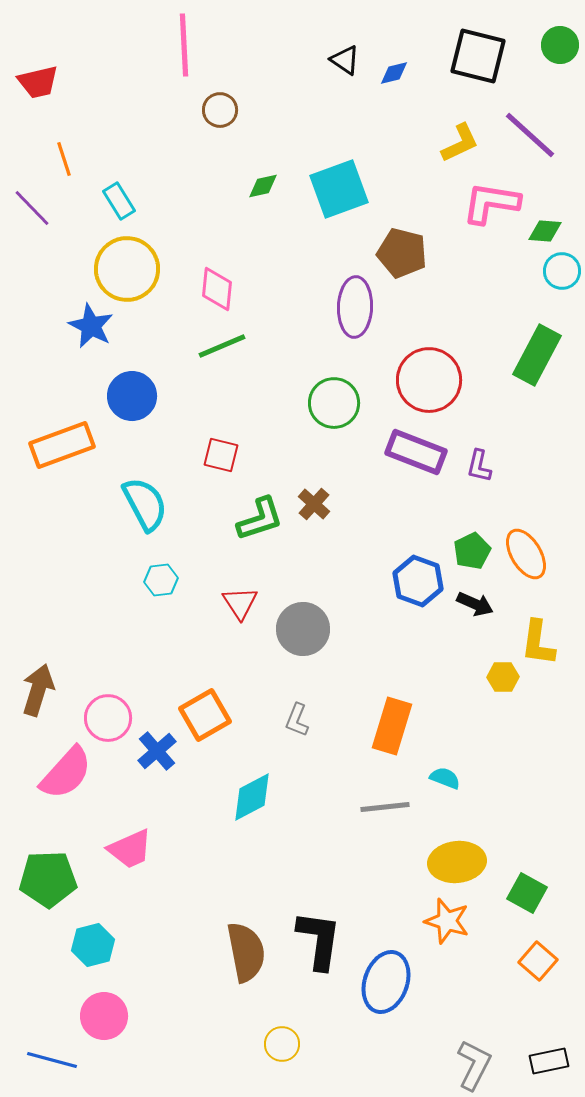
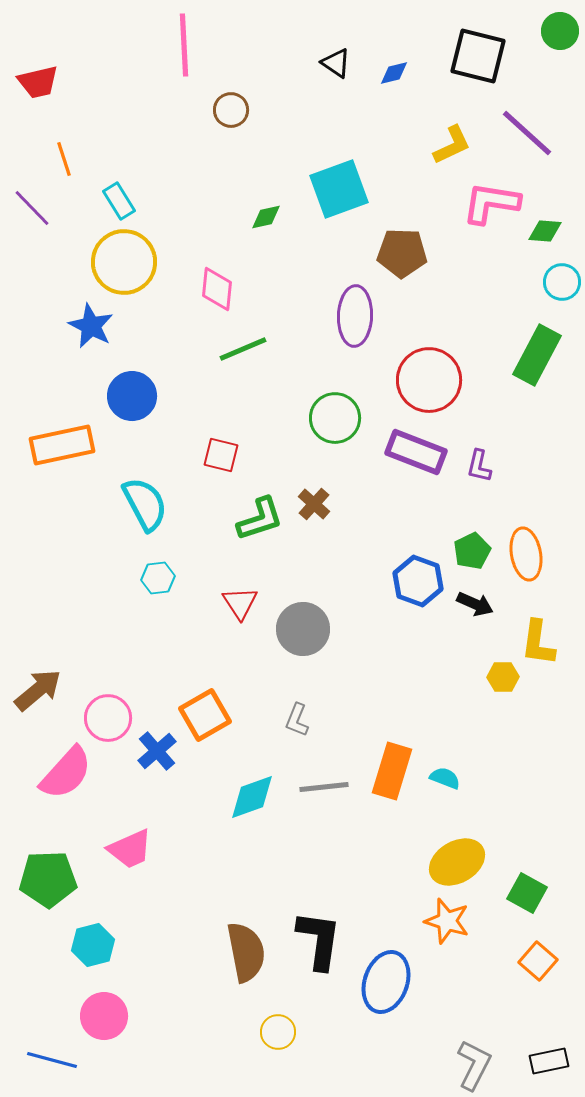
green circle at (560, 45): moved 14 px up
black triangle at (345, 60): moved 9 px left, 3 px down
brown circle at (220, 110): moved 11 px right
purple line at (530, 135): moved 3 px left, 2 px up
yellow L-shape at (460, 143): moved 8 px left, 2 px down
green diamond at (263, 186): moved 3 px right, 31 px down
brown pentagon at (402, 253): rotated 12 degrees counterclockwise
yellow circle at (127, 269): moved 3 px left, 7 px up
cyan circle at (562, 271): moved 11 px down
purple ellipse at (355, 307): moved 9 px down
green line at (222, 346): moved 21 px right, 3 px down
green circle at (334, 403): moved 1 px right, 15 px down
orange rectangle at (62, 445): rotated 8 degrees clockwise
orange ellipse at (526, 554): rotated 21 degrees clockwise
cyan hexagon at (161, 580): moved 3 px left, 2 px up
brown arrow at (38, 690): rotated 33 degrees clockwise
orange rectangle at (392, 726): moved 45 px down
cyan diamond at (252, 797): rotated 8 degrees clockwise
gray line at (385, 807): moved 61 px left, 20 px up
yellow ellipse at (457, 862): rotated 24 degrees counterclockwise
yellow circle at (282, 1044): moved 4 px left, 12 px up
